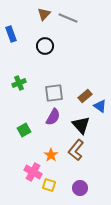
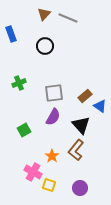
orange star: moved 1 px right, 1 px down
